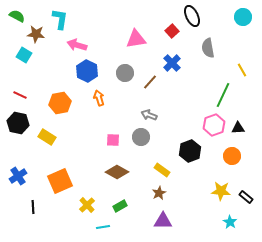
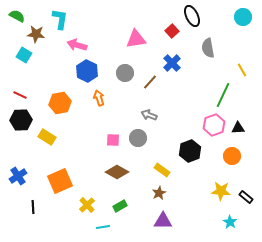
black hexagon at (18, 123): moved 3 px right, 3 px up; rotated 15 degrees counterclockwise
gray circle at (141, 137): moved 3 px left, 1 px down
